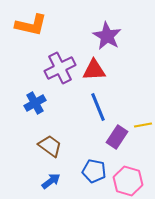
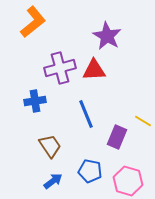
orange L-shape: moved 2 px right, 3 px up; rotated 52 degrees counterclockwise
purple cross: rotated 12 degrees clockwise
blue cross: moved 2 px up; rotated 20 degrees clockwise
blue line: moved 12 px left, 7 px down
yellow line: moved 4 px up; rotated 42 degrees clockwise
purple rectangle: rotated 10 degrees counterclockwise
brown trapezoid: rotated 20 degrees clockwise
blue pentagon: moved 4 px left
blue arrow: moved 2 px right
